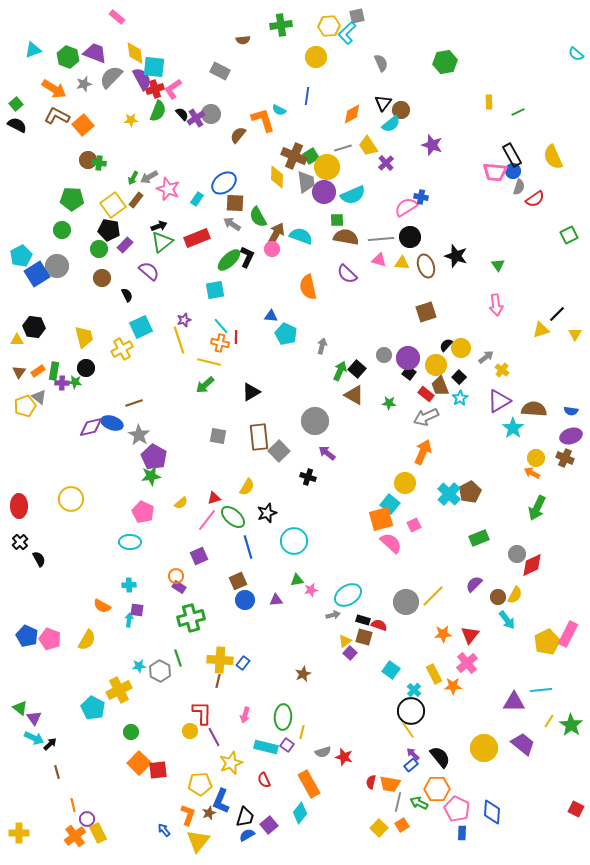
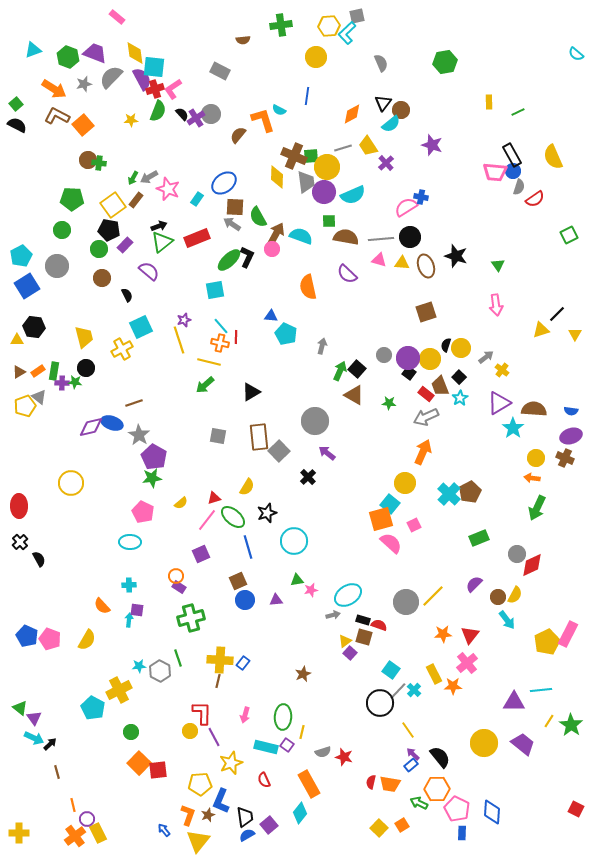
green square at (311, 156): rotated 28 degrees clockwise
brown square at (235, 203): moved 4 px down
green square at (337, 220): moved 8 px left, 1 px down
blue square at (37, 274): moved 10 px left, 12 px down
black semicircle at (446, 345): rotated 24 degrees counterclockwise
yellow circle at (436, 365): moved 6 px left, 6 px up
brown triangle at (19, 372): rotated 24 degrees clockwise
purple triangle at (499, 401): moved 2 px down
orange arrow at (532, 473): moved 5 px down; rotated 21 degrees counterclockwise
green star at (151, 476): moved 1 px right, 2 px down
black cross at (308, 477): rotated 28 degrees clockwise
yellow circle at (71, 499): moved 16 px up
purple square at (199, 556): moved 2 px right, 2 px up
orange semicircle at (102, 606): rotated 18 degrees clockwise
black circle at (411, 711): moved 31 px left, 8 px up
yellow circle at (484, 748): moved 5 px up
gray line at (398, 802): moved 111 px up; rotated 30 degrees clockwise
brown star at (209, 813): moved 1 px left, 2 px down
black trapezoid at (245, 817): rotated 25 degrees counterclockwise
